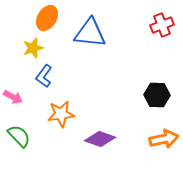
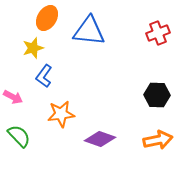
red cross: moved 4 px left, 8 px down
blue triangle: moved 1 px left, 2 px up
orange arrow: moved 6 px left, 1 px down
